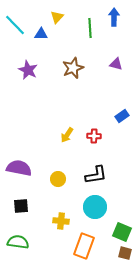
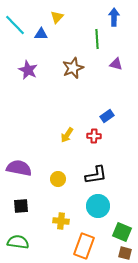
green line: moved 7 px right, 11 px down
blue rectangle: moved 15 px left
cyan circle: moved 3 px right, 1 px up
